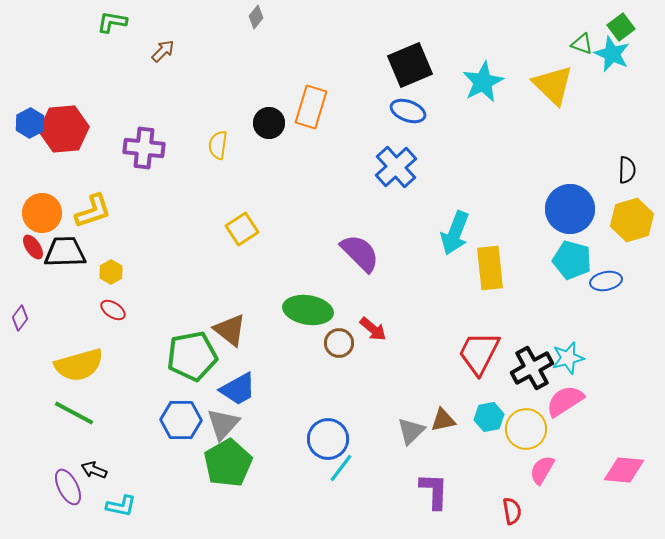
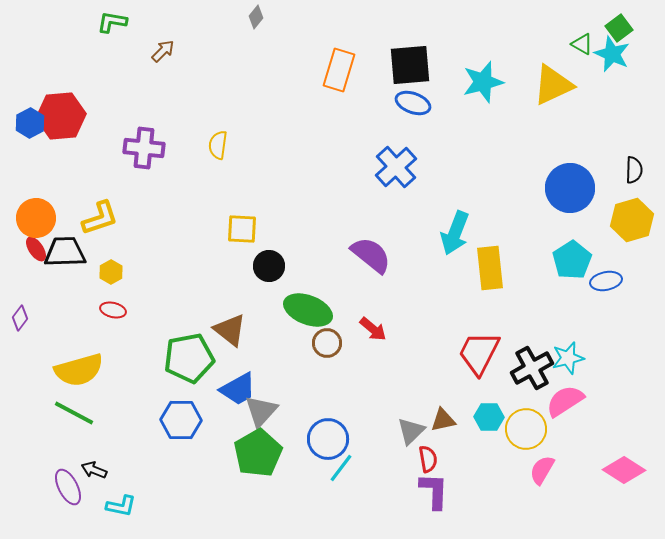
green square at (621, 27): moved 2 px left, 1 px down
green triangle at (582, 44): rotated 10 degrees clockwise
black square at (410, 65): rotated 18 degrees clockwise
cyan star at (483, 82): rotated 12 degrees clockwise
yellow triangle at (553, 85): rotated 51 degrees clockwise
orange rectangle at (311, 107): moved 28 px right, 37 px up
blue ellipse at (408, 111): moved 5 px right, 8 px up
black circle at (269, 123): moved 143 px down
red hexagon at (64, 129): moved 3 px left, 13 px up
black semicircle at (627, 170): moved 7 px right
blue circle at (570, 209): moved 21 px up
yellow L-shape at (93, 211): moved 7 px right, 7 px down
orange circle at (42, 213): moved 6 px left, 5 px down
yellow square at (242, 229): rotated 36 degrees clockwise
red ellipse at (33, 247): moved 3 px right, 2 px down
purple semicircle at (360, 253): moved 11 px right, 2 px down; rotated 6 degrees counterclockwise
cyan pentagon at (572, 260): rotated 24 degrees clockwise
red ellipse at (113, 310): rotated 20 degrees counterclockwise
green ellipse at (308, 310): rotated 12 degrees clockwise
brown circle at (339, 343): moved 12 px left
green pentagon at (192, 356): moved 3 px left, 2 px down
yellow semicircle at (79, 365): moved 5 px down
cyan hexagon at (489, 417): rotated 12 degrees clockwise
gray triangle at (223, 424): moved 38 px right, 13 px up
green pentagon at (228, 463): moved 30 px right, 10 px up
pink diamond at (624, 470): rotated 27 degrees clockwise
red semicircle at (512, 511): moved 84 px left, 52 px up
